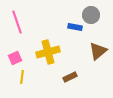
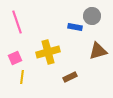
gray circle: moved 1 px right, 1 px down
brown triangle: rotated 24 degrees clockwise
